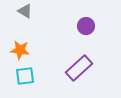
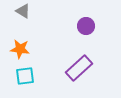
gray triangle: moved 2 px left
orange star: moved 1 px up
